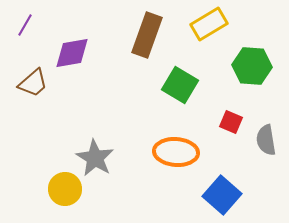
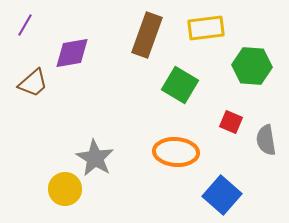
yellow rectangle: moved 3 px left, 4 px down; rotated 24 degrees clockwise
